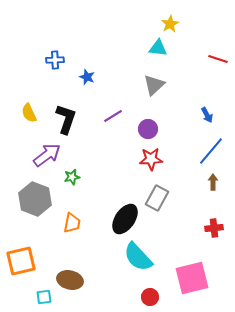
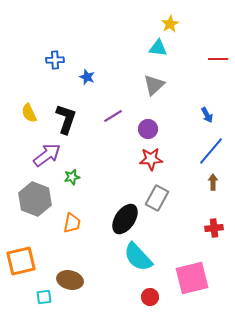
red line: rotated 18 degrees counterclockwise
